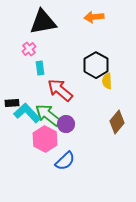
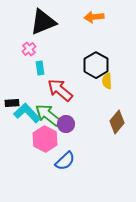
black triangle: rotated 12 degrees counterclockwise
